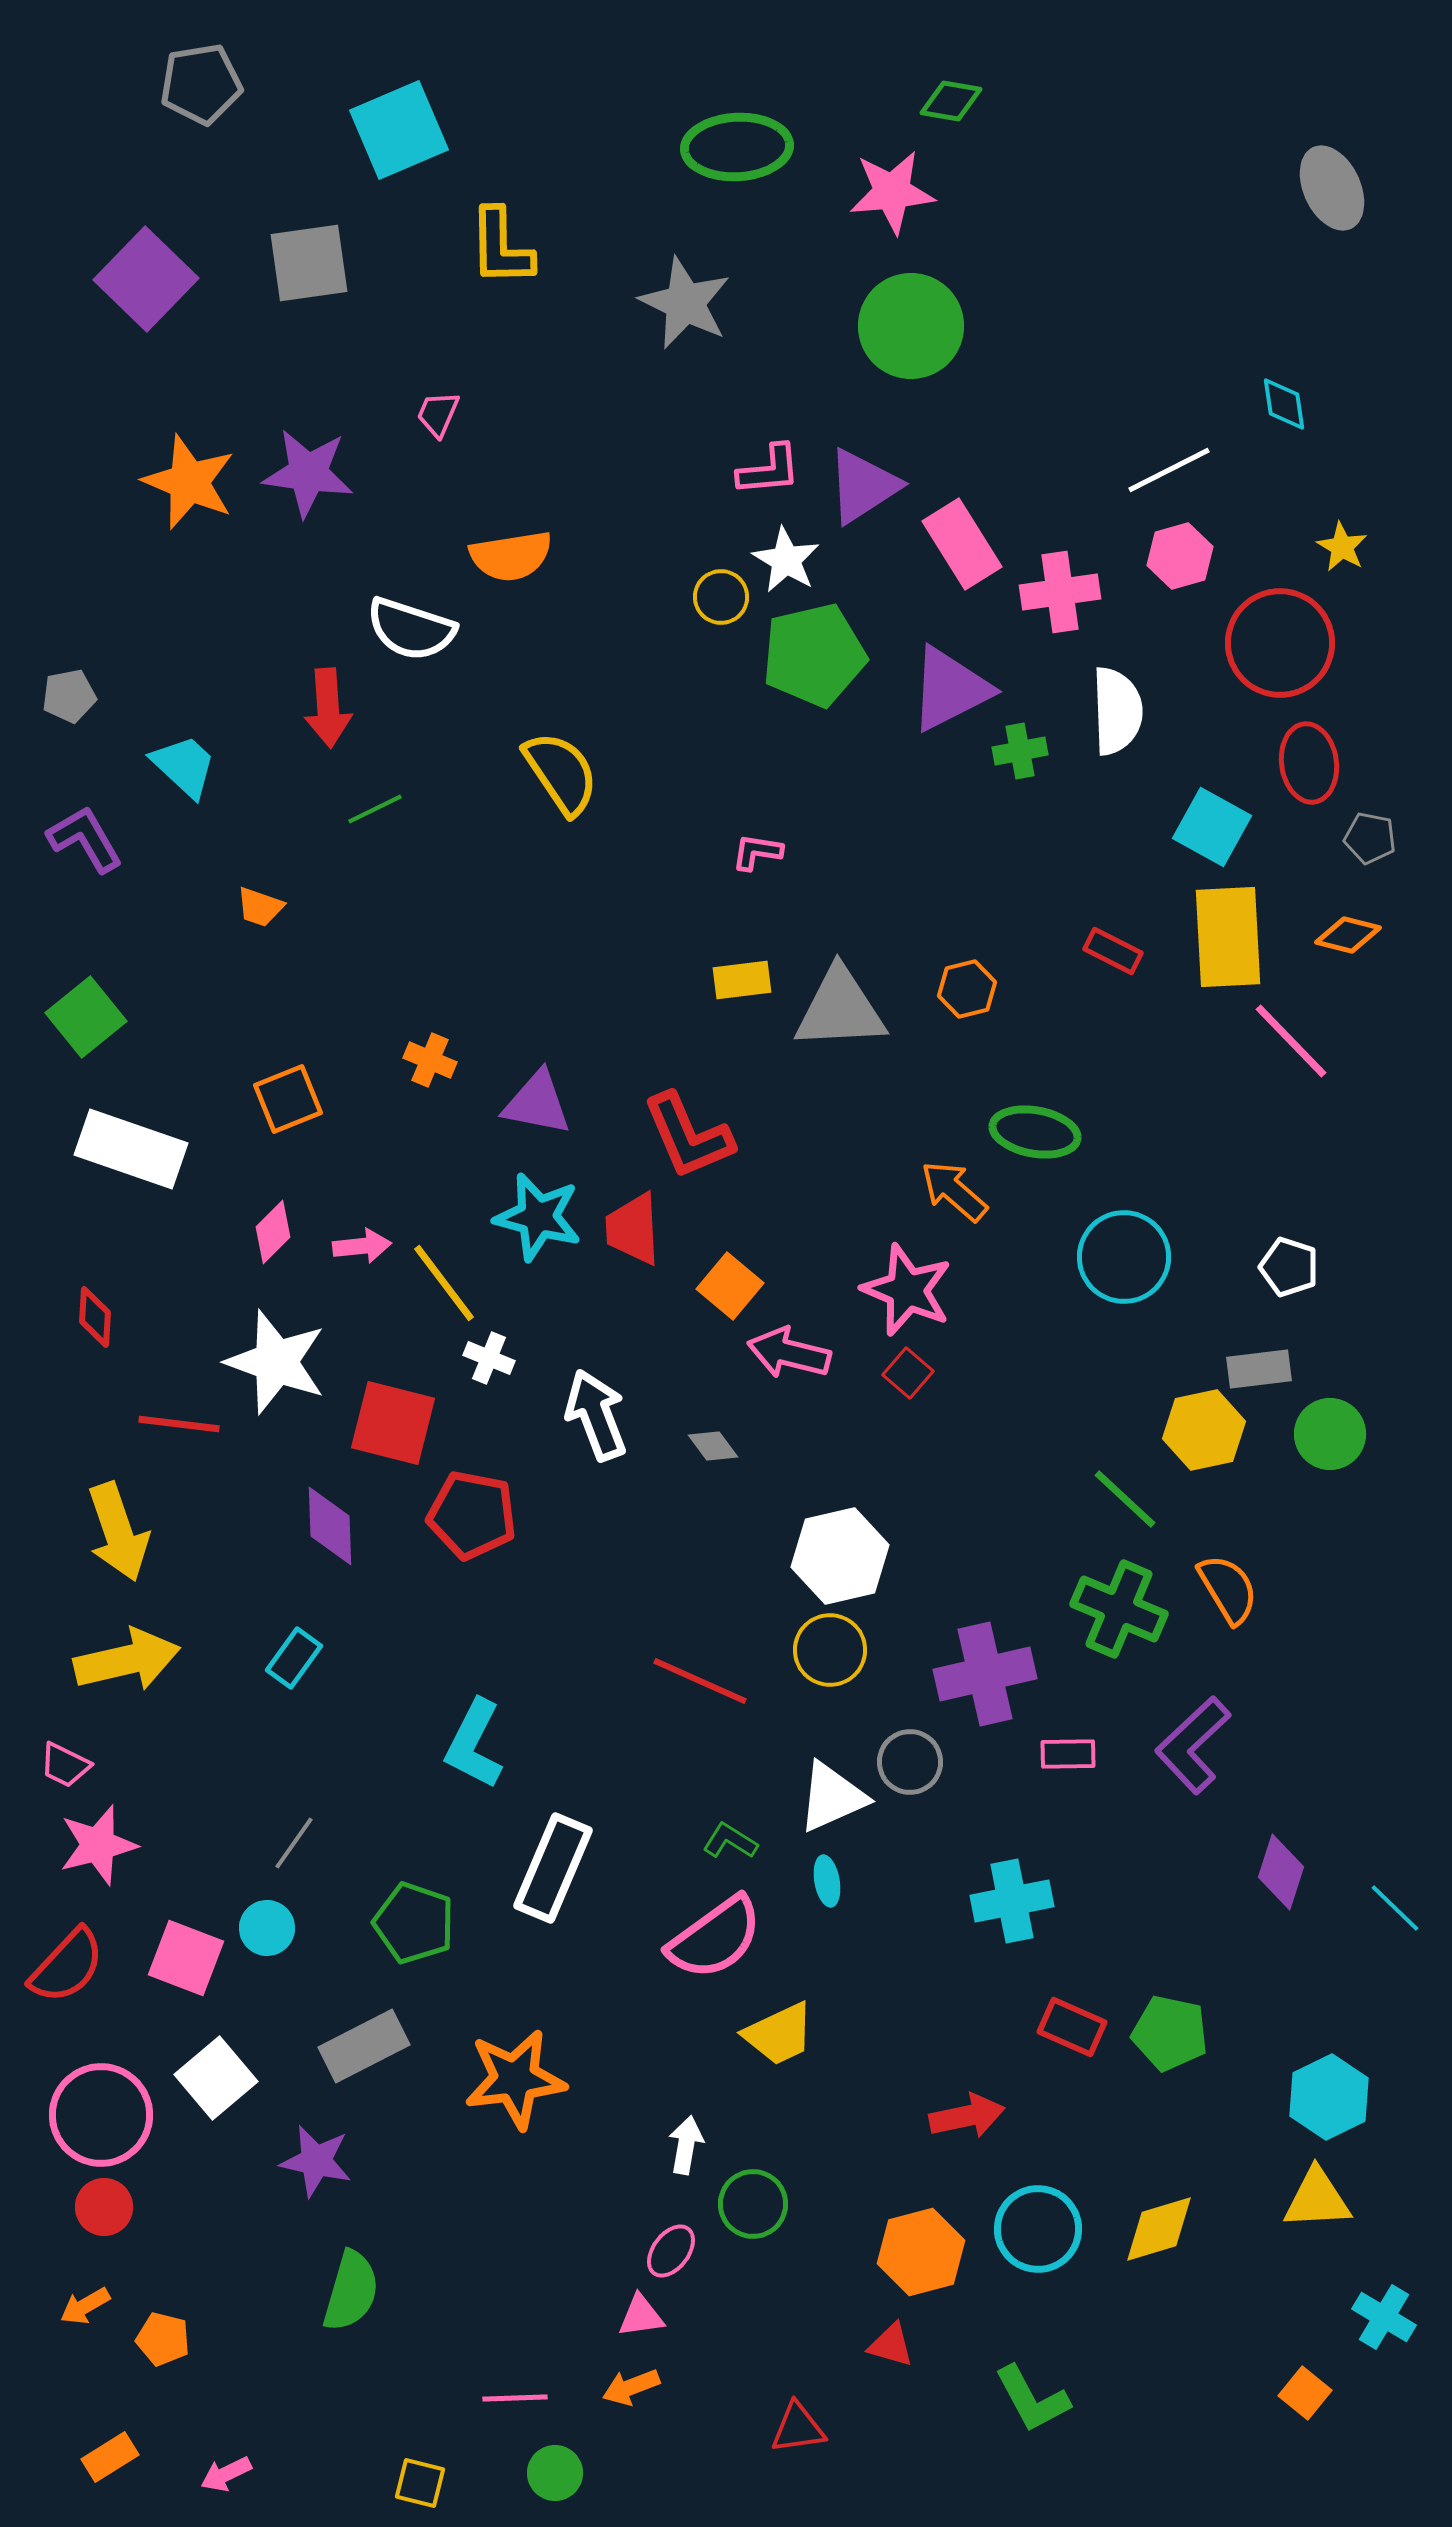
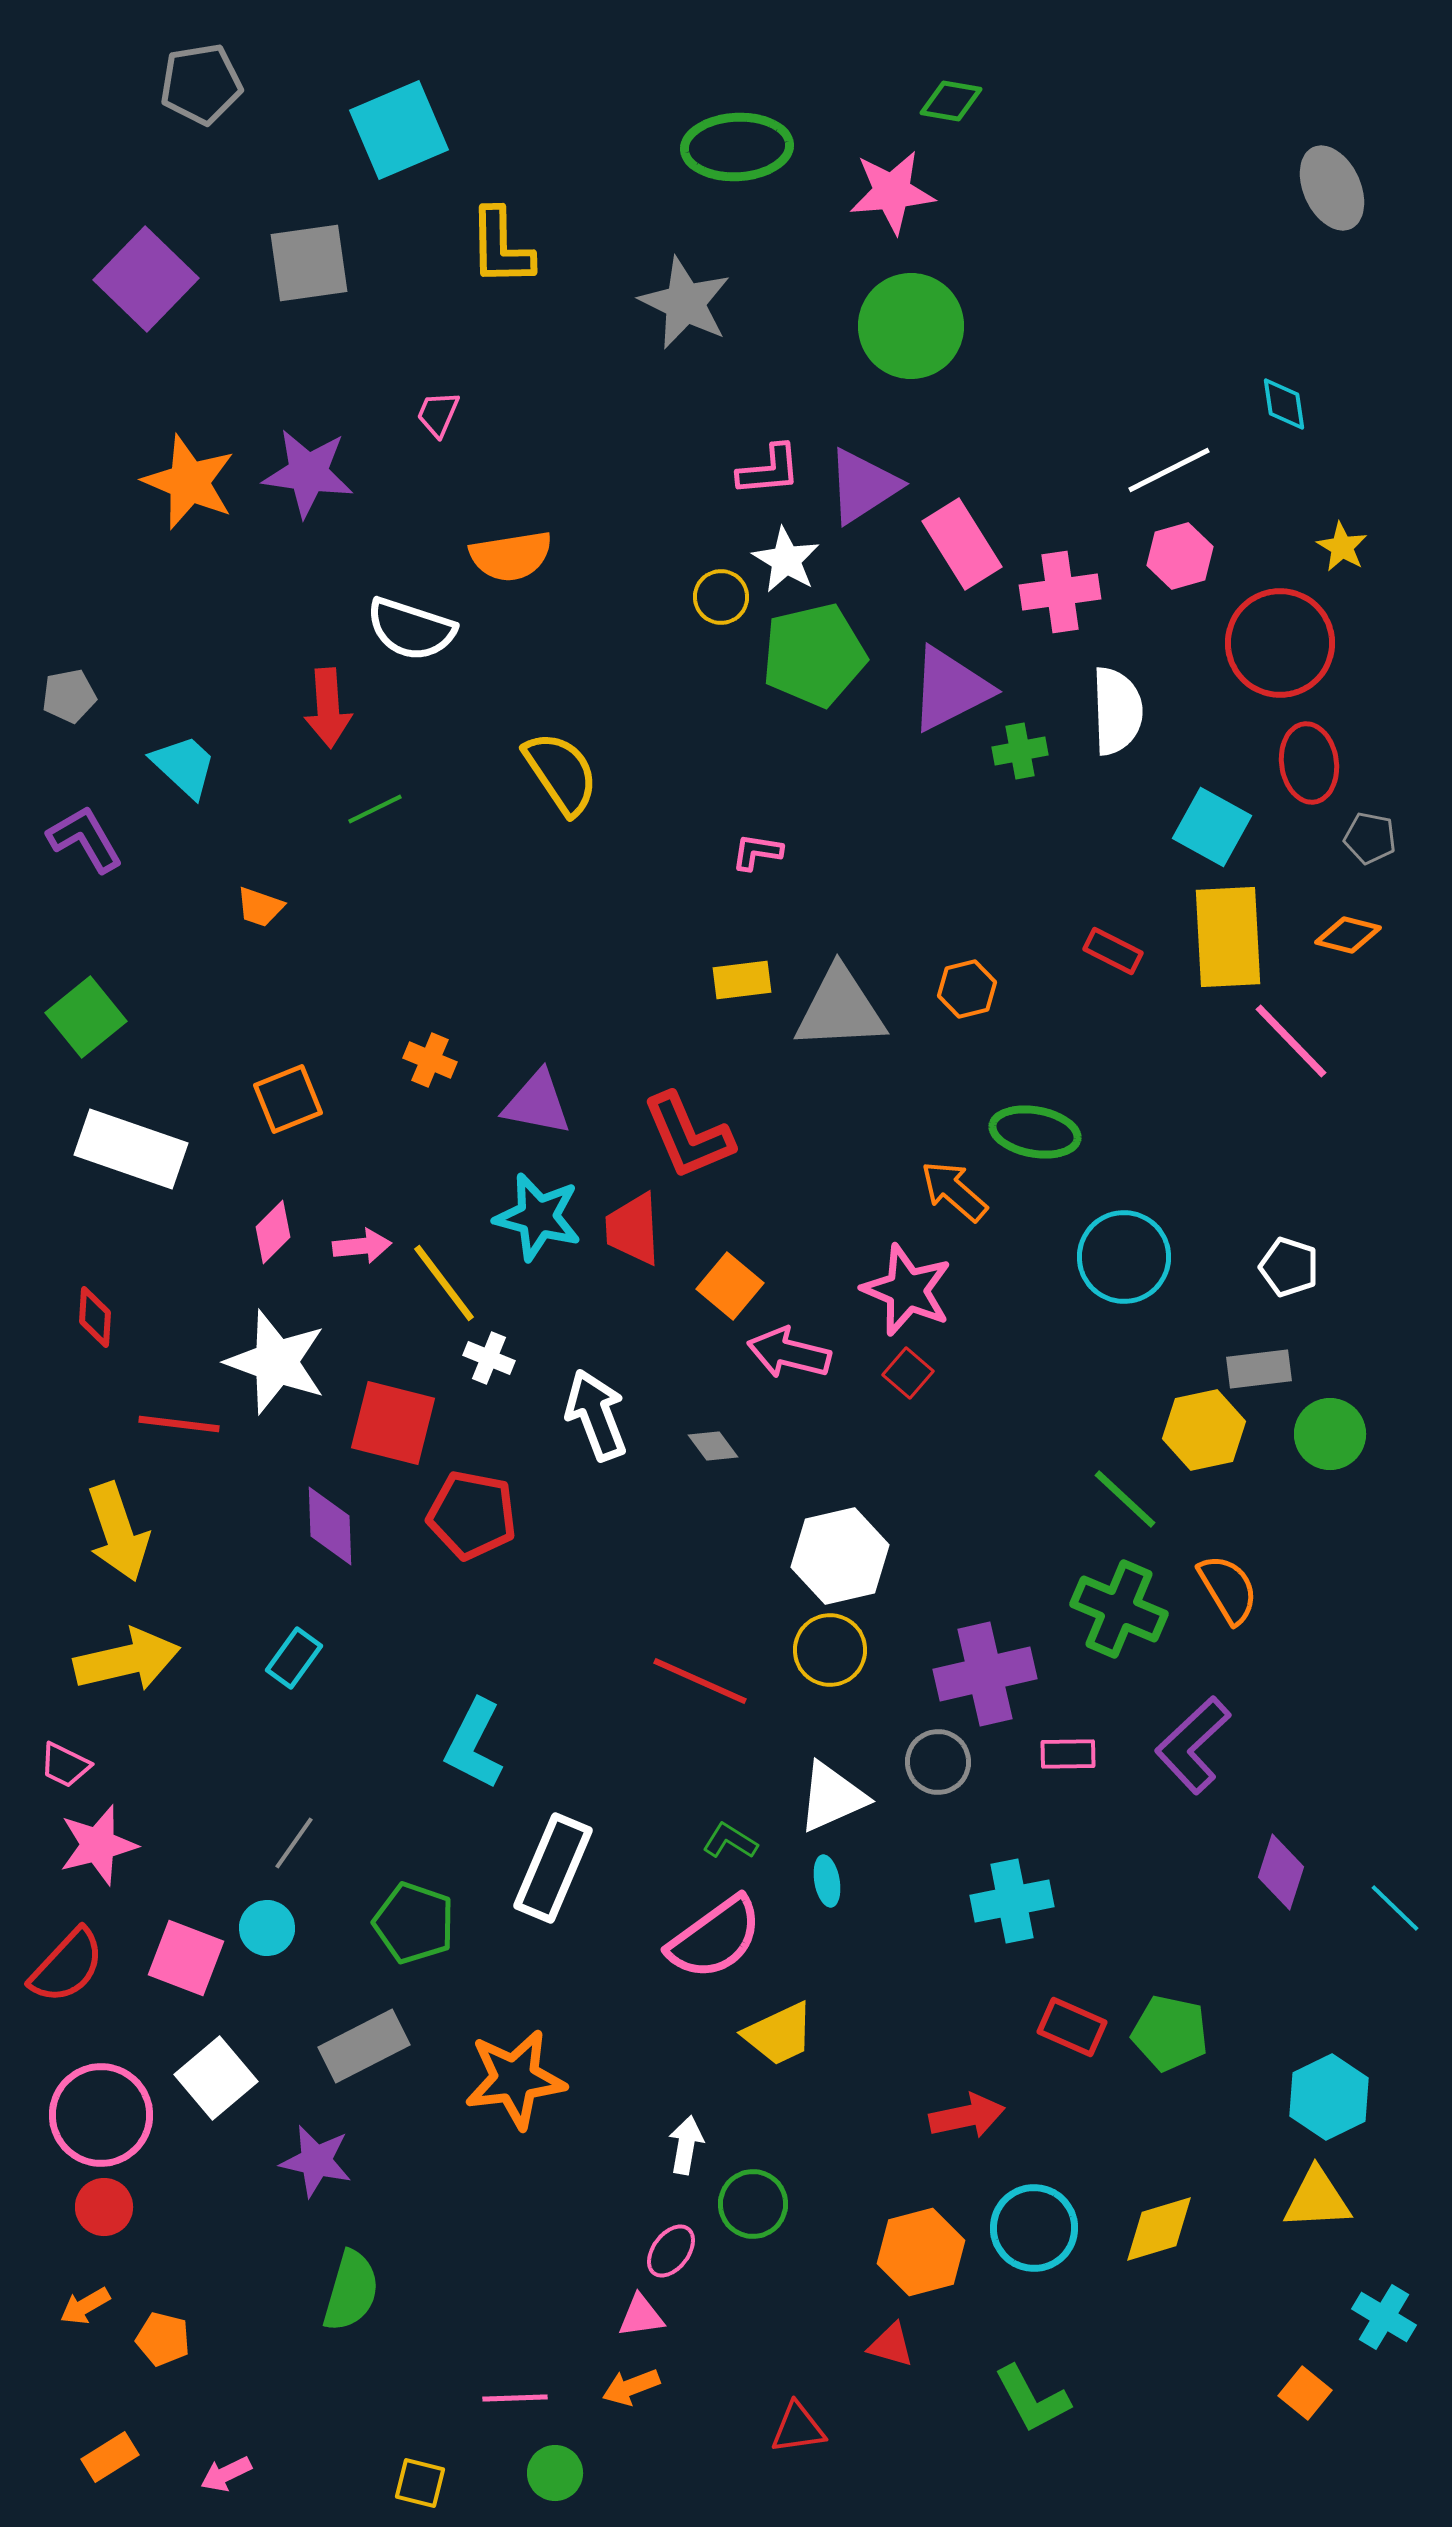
gray circle at (910, 1762): moved 28 px right
cyan circle at (1038, 2229): moved 4 px left, 1 px up
